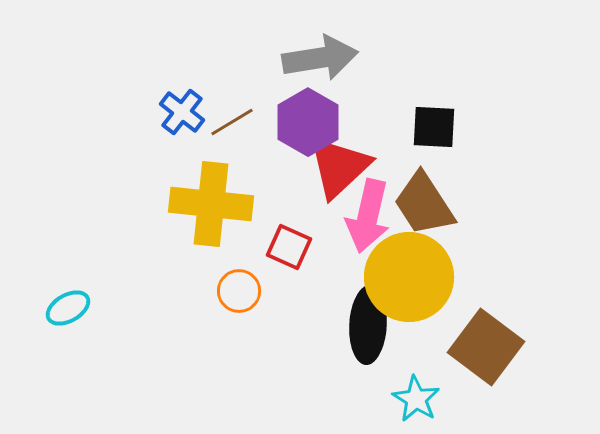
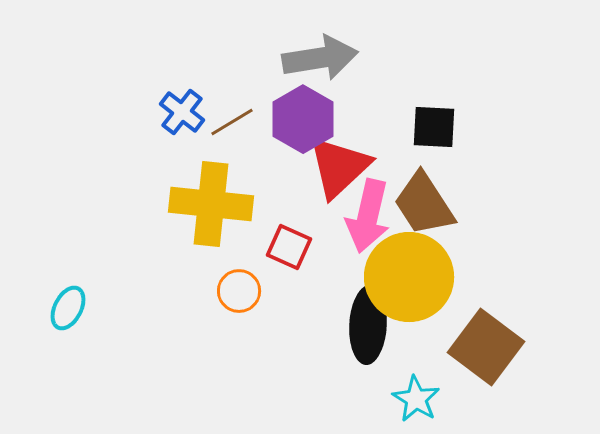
purple hexagon: moved 5 px left, 3 px up
cyan ellipse: rotated 33 degrees counterclockwise
